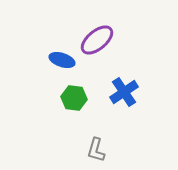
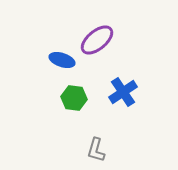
blue cross: moved 1 px left
